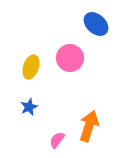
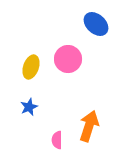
pink circle: moved 2 px left, 1 px down
pink semicircle: rotated 36 degrees counterclockwise
